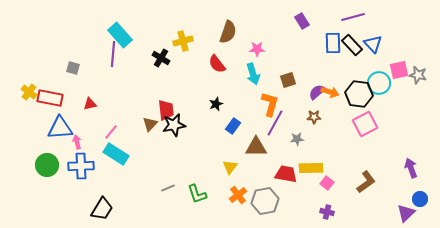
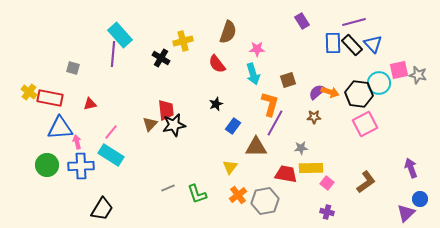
purple line at (353, 17): moved 1 px right, 5 px down
gray star at (297, 139): moved 4 px right, 9 px down
cyan rectangle at (116, 154): moved 5 px left, 1 px down
